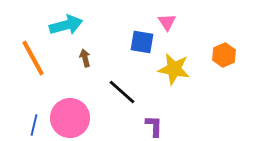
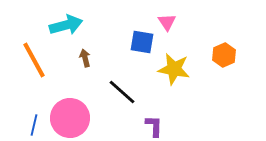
orange line: moved 1 px right, 2 px down
